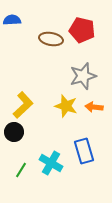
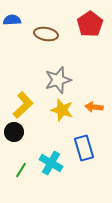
red pentagon: moved 8 px right, 6 px up; rotated 25 degrees clockwise
brown ellipse: moved 5 px left, 5 px up
gray star: moved 25 px left, 4 px down
yellow star: moved 4 px left, 4 px down
blue rectangle: moved 3 px up
